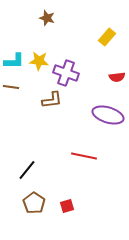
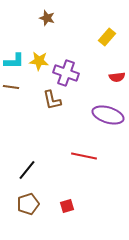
brown L-shape: rotated 85 degrees clockwise
brown pentagon: moved 6 px left, 1 px down; rotated 20 degrees clockwise
